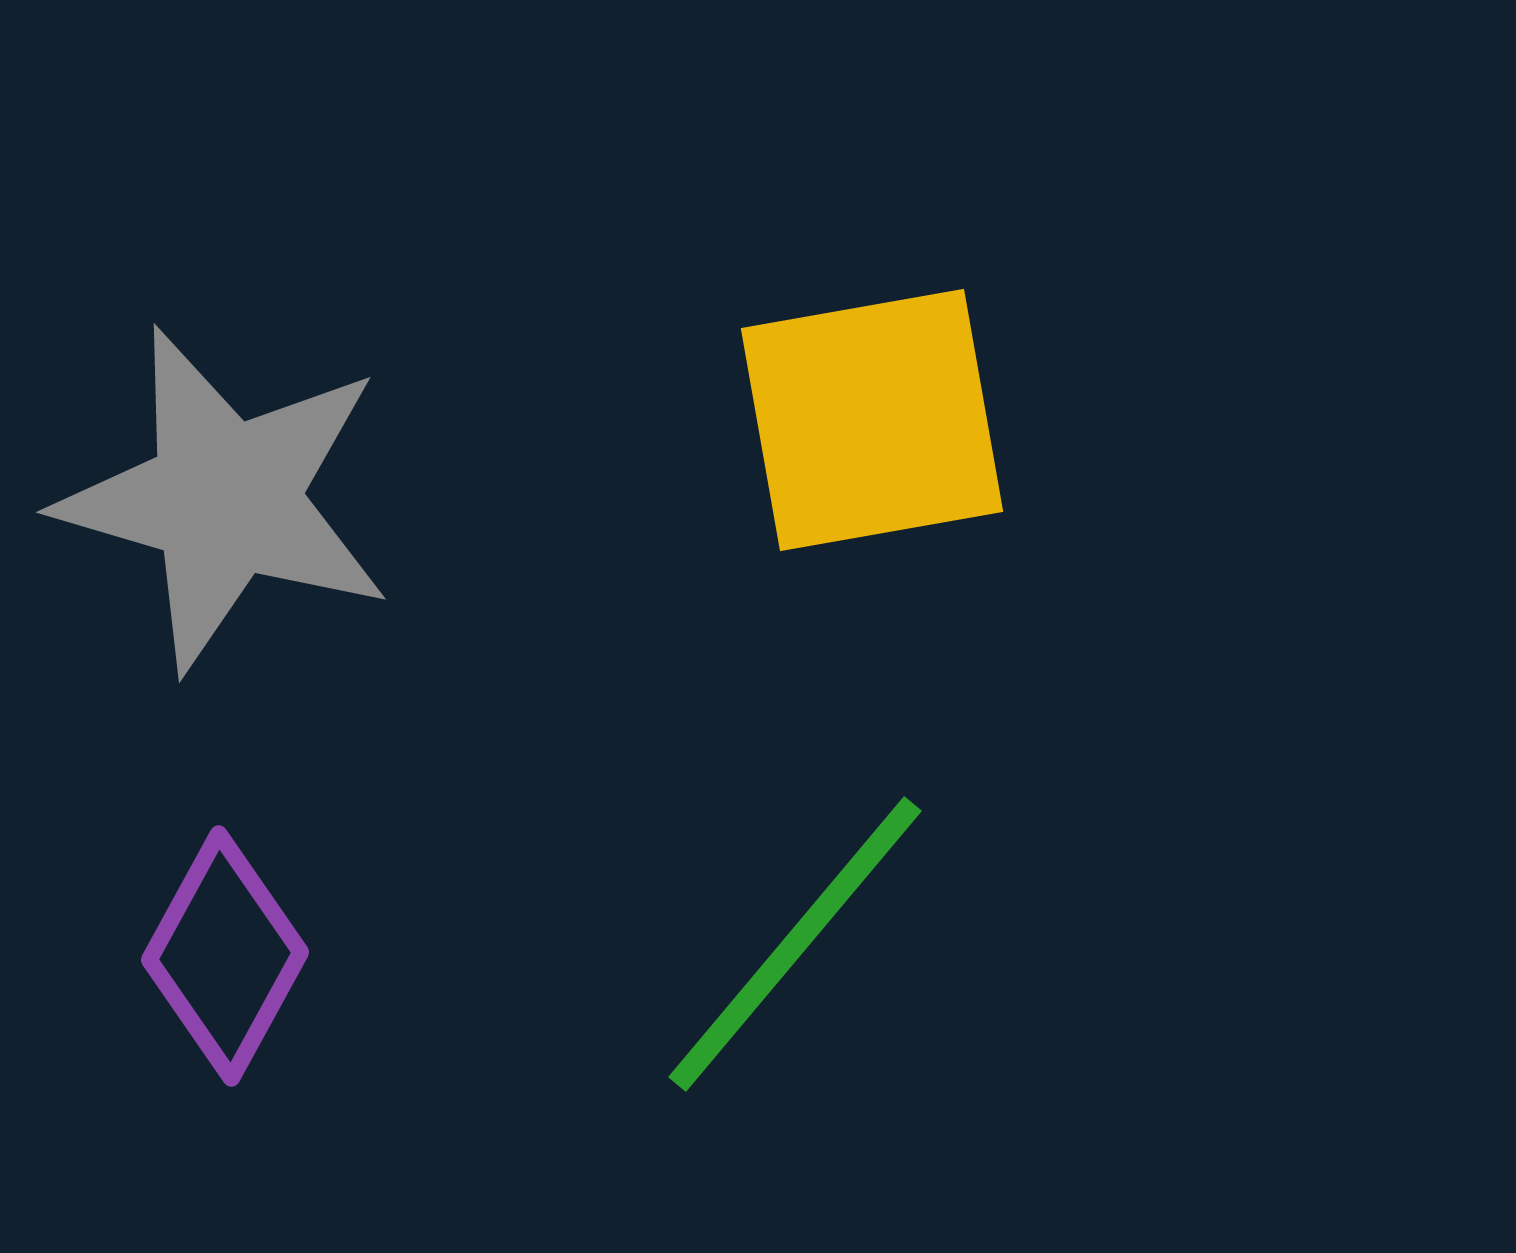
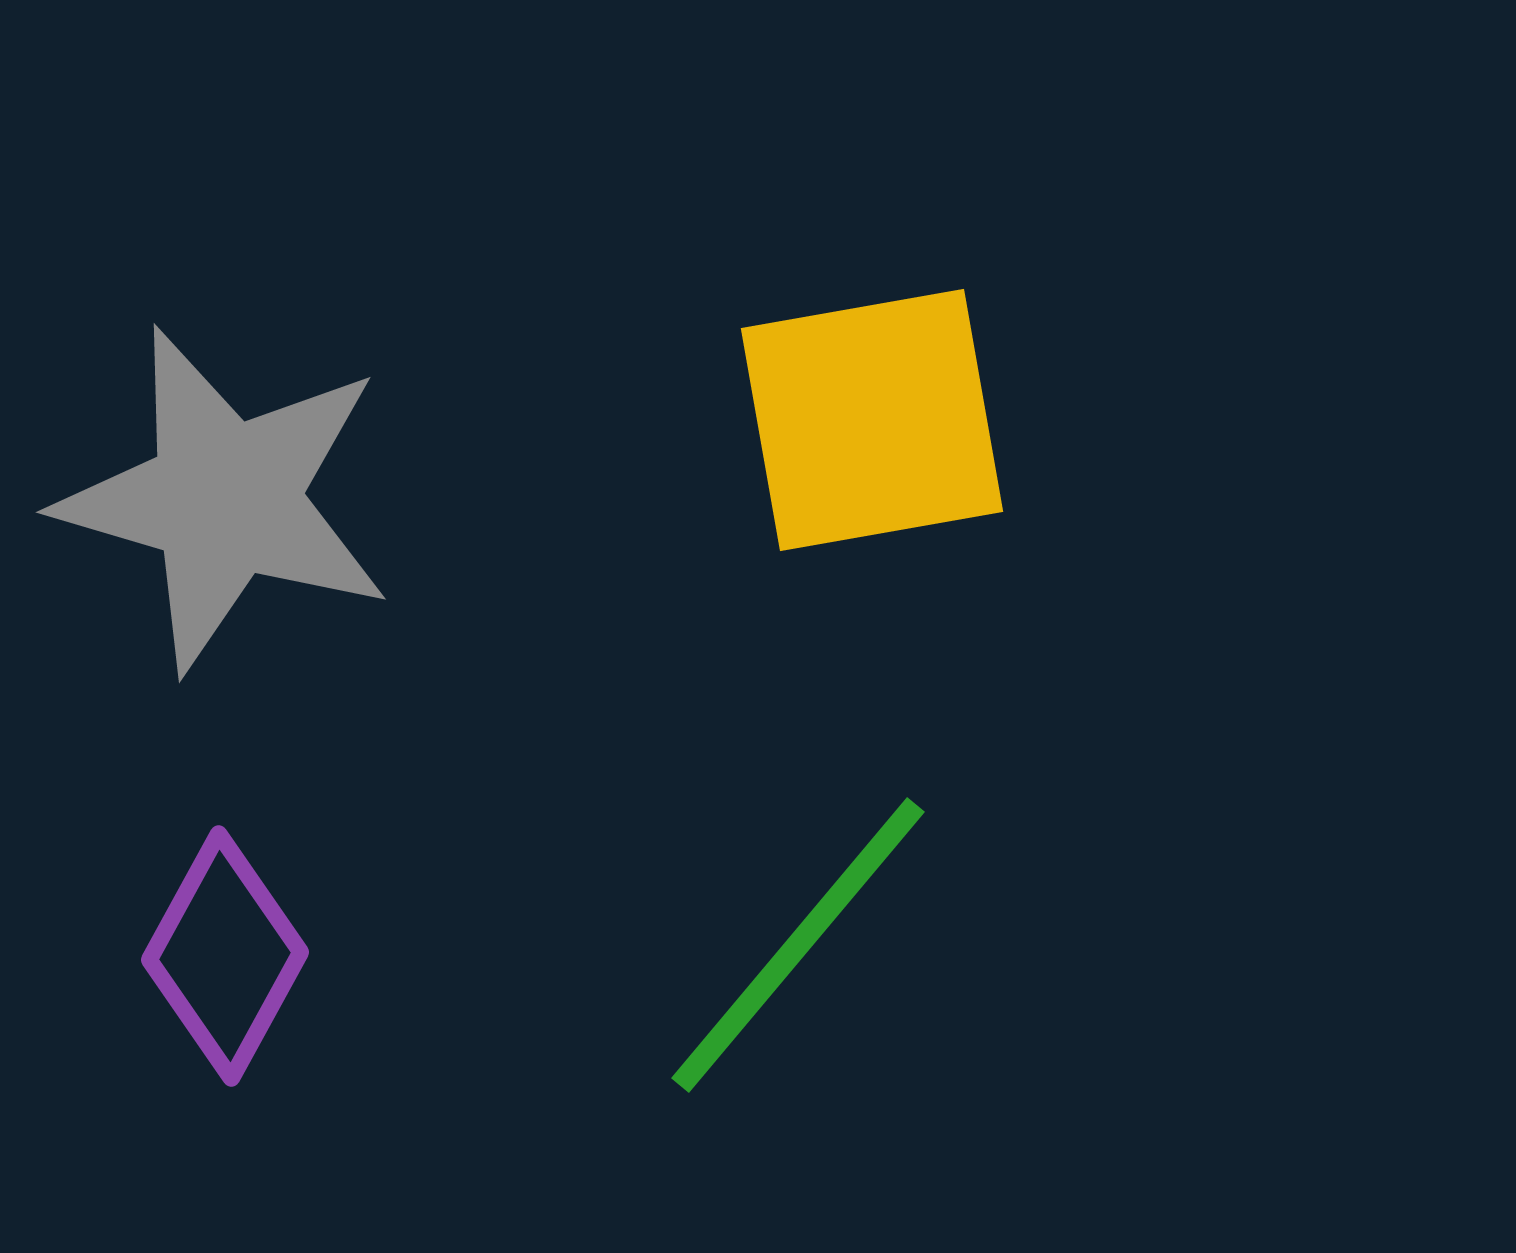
green line: moved 3 px right, 1 px down
